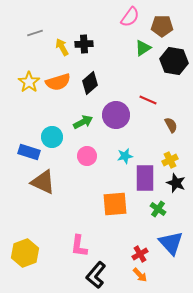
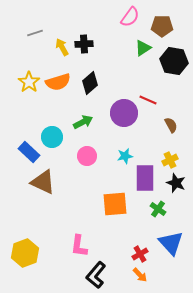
purple circle: moved 8 px right, 2 px up
blue rectangle: rotated 25 degrees clockwise
